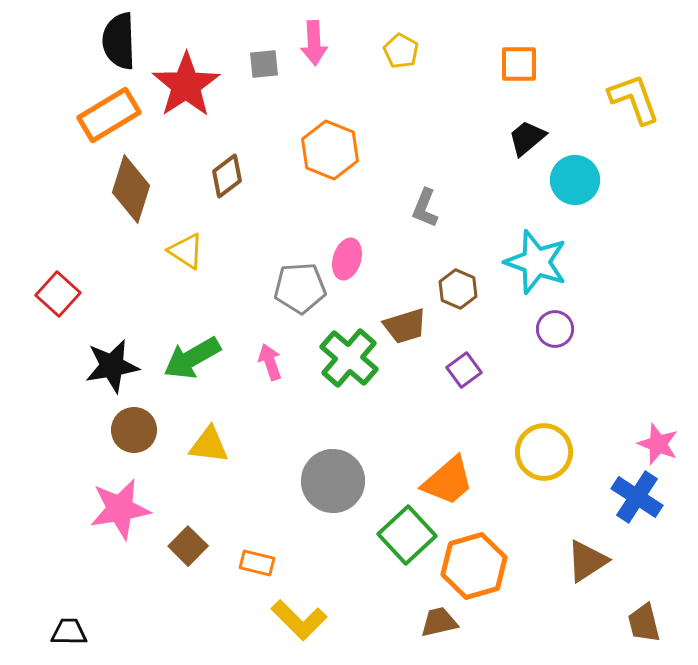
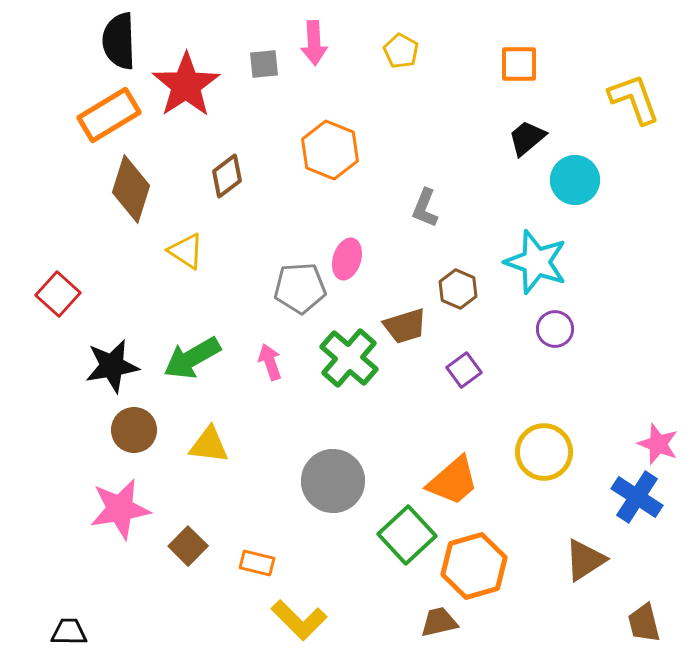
orange trapezoid at (448, 481): moved 5 px right
brown triangle at (587, 561): moved 2 px left, 1 px up
